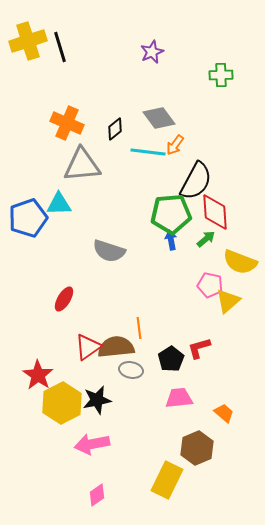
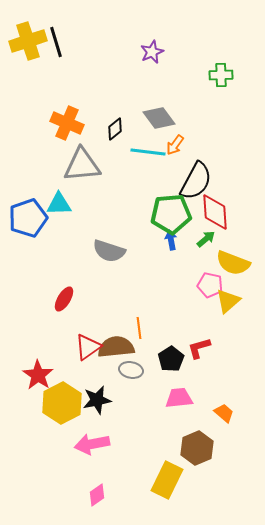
black line: moved 4 px left, 5 px up
yellow semicircle: moved 7 px left, 1 px down
